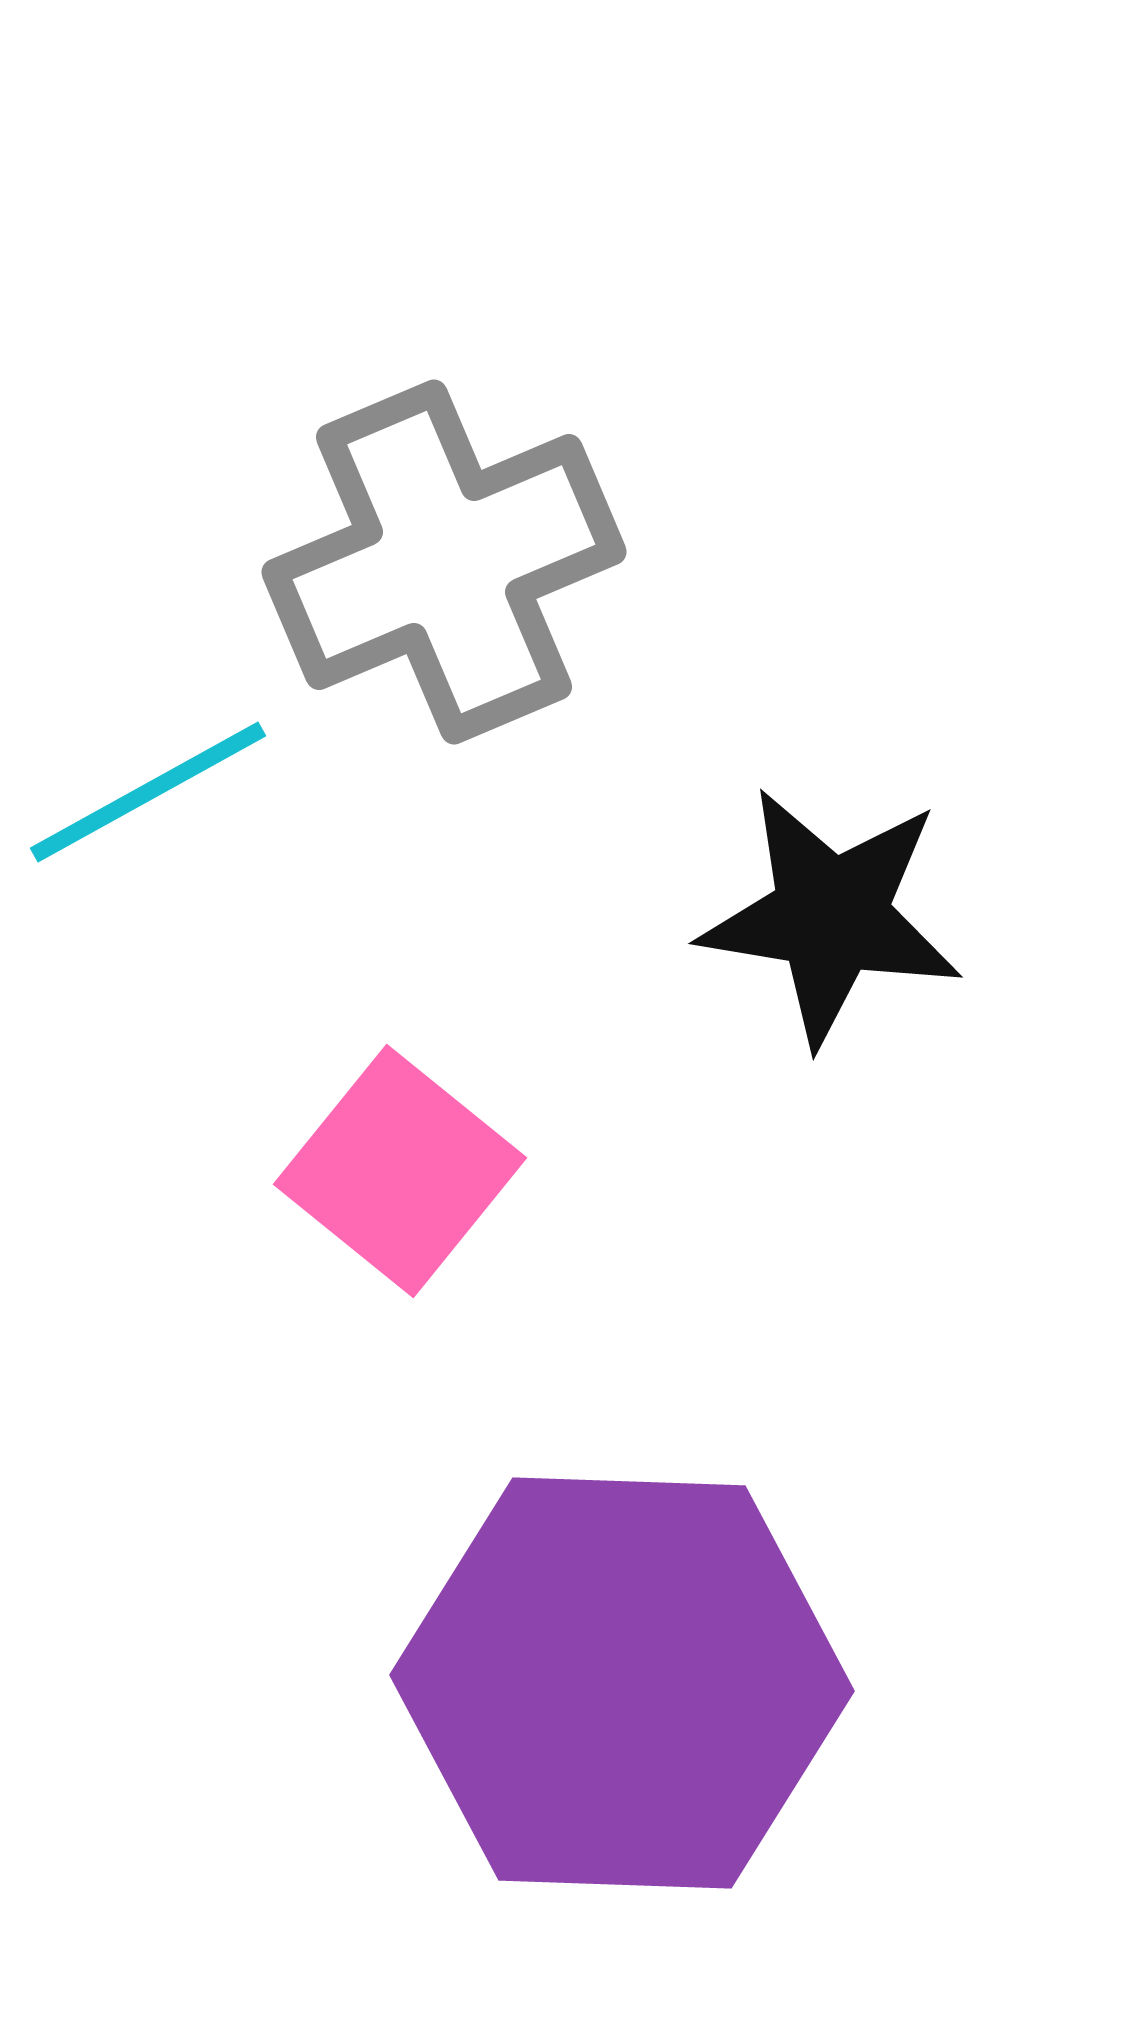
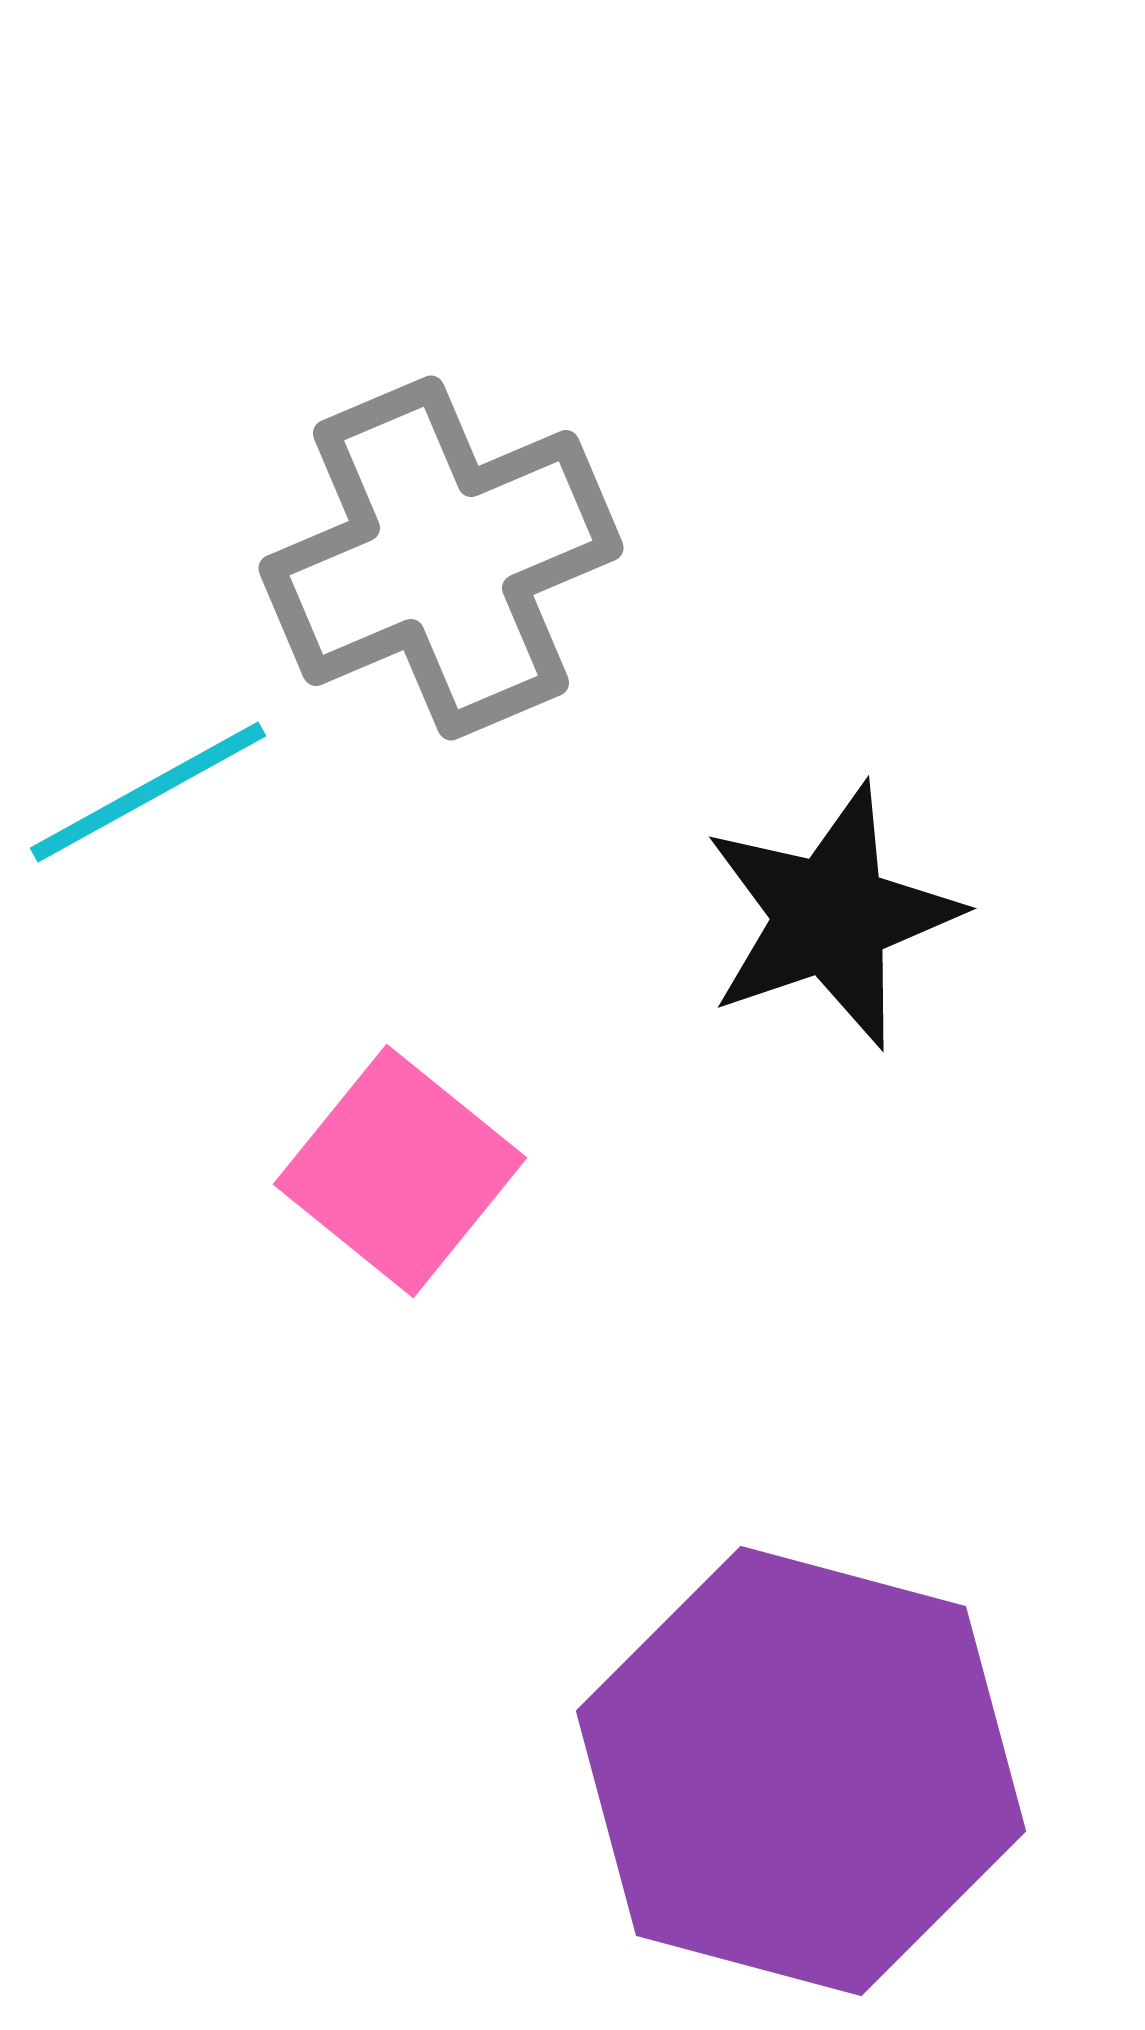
gray cross: moved 3 px left, 4 px up
black star: rotated 28 degrees counterclockwise
purple hexagon: moved 179 px right, 88 px down; rotated 13 degrees clockwise
